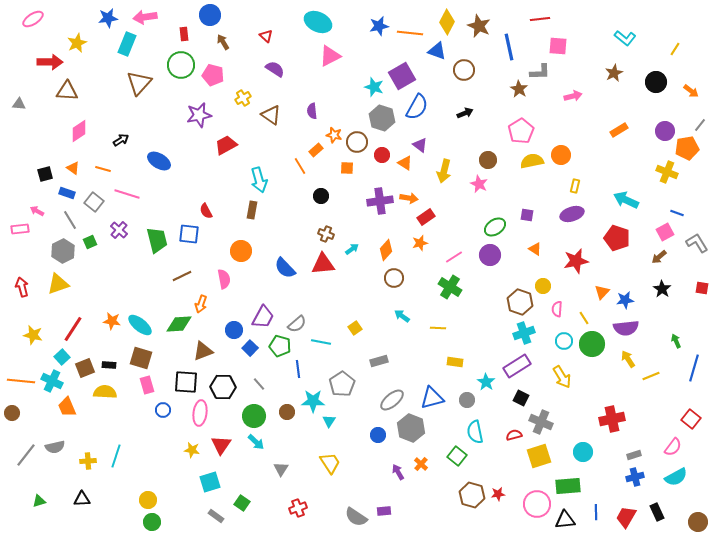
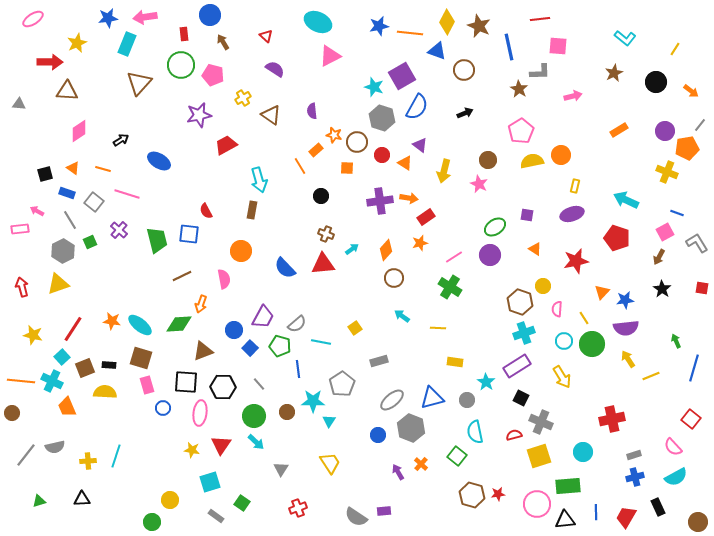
brown arrow at (659, 257): rotated 21 degrees counterclockwise
blue circle at (163, 410): moved 2 px up
pink semicircle at (673, 447): rotated 102 degrees clockwise
yellow circle at (148, 500): moved 22 px right
black rectangle at (657, 512): moved 1 px right, 5 px up
